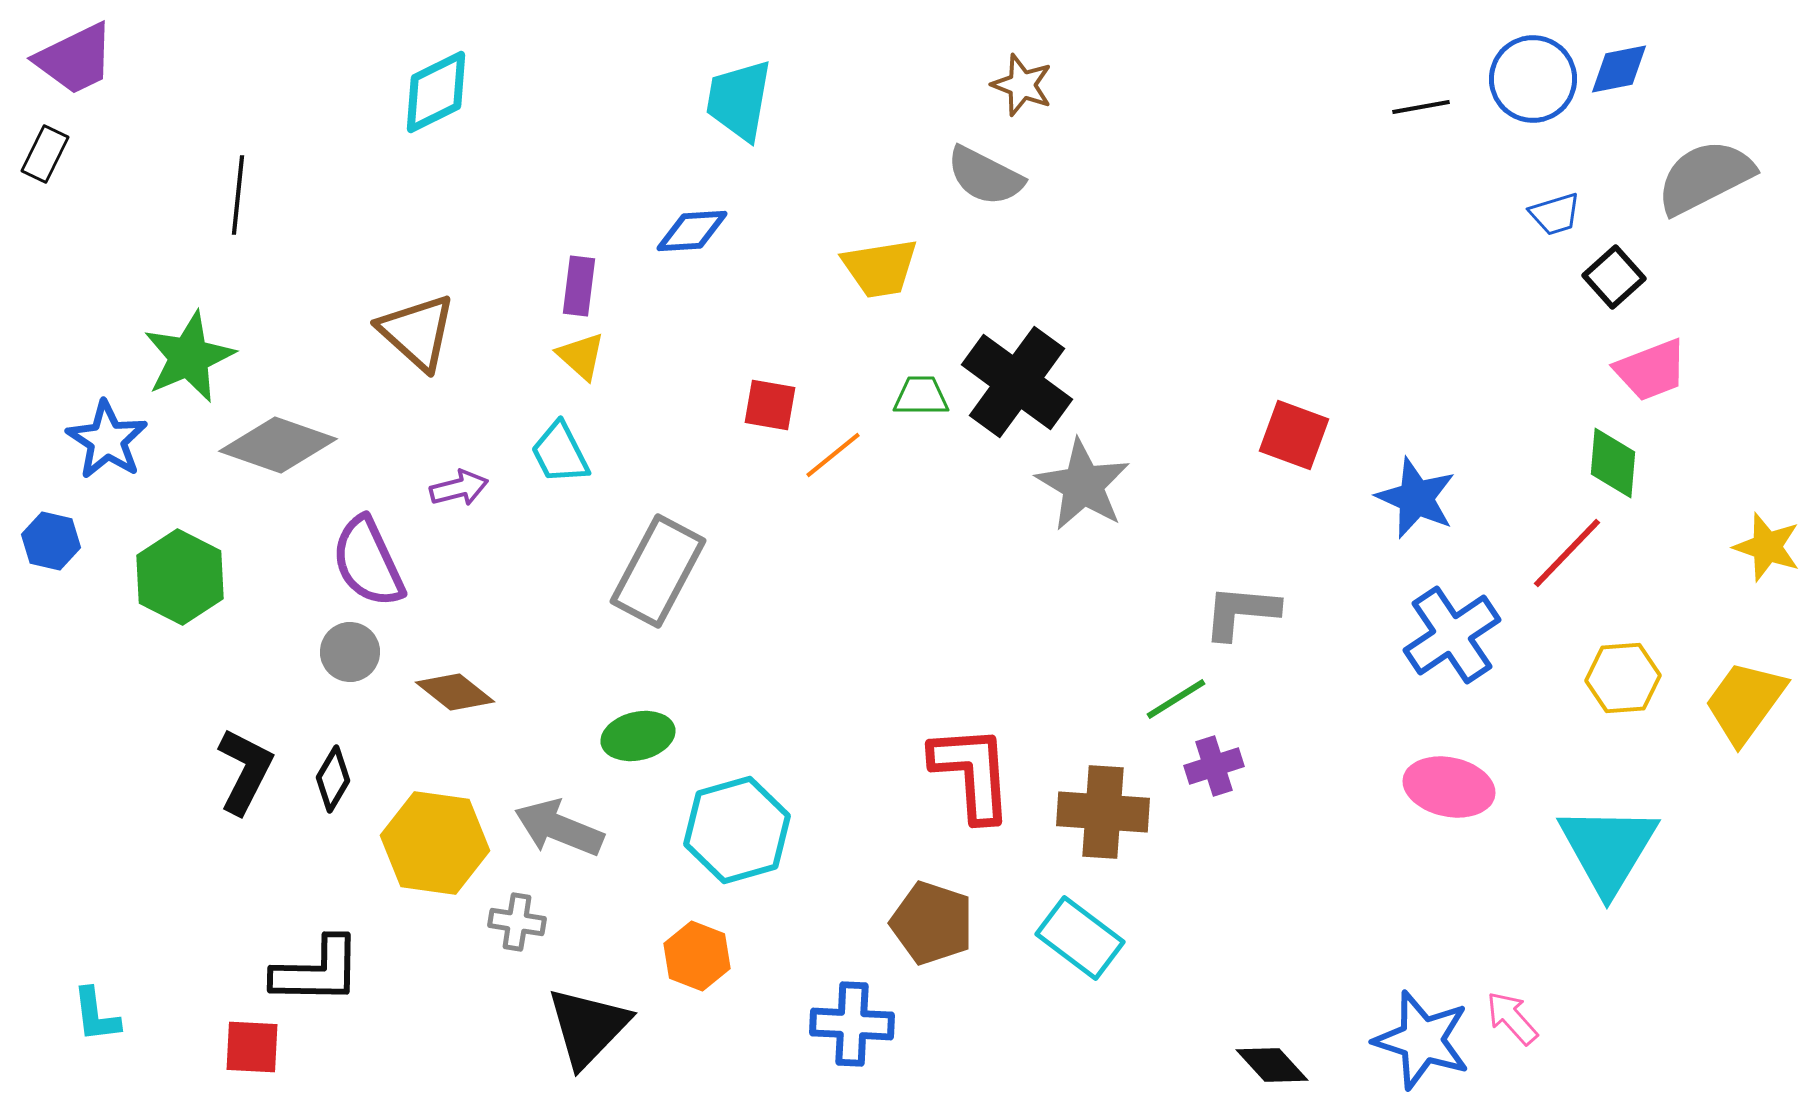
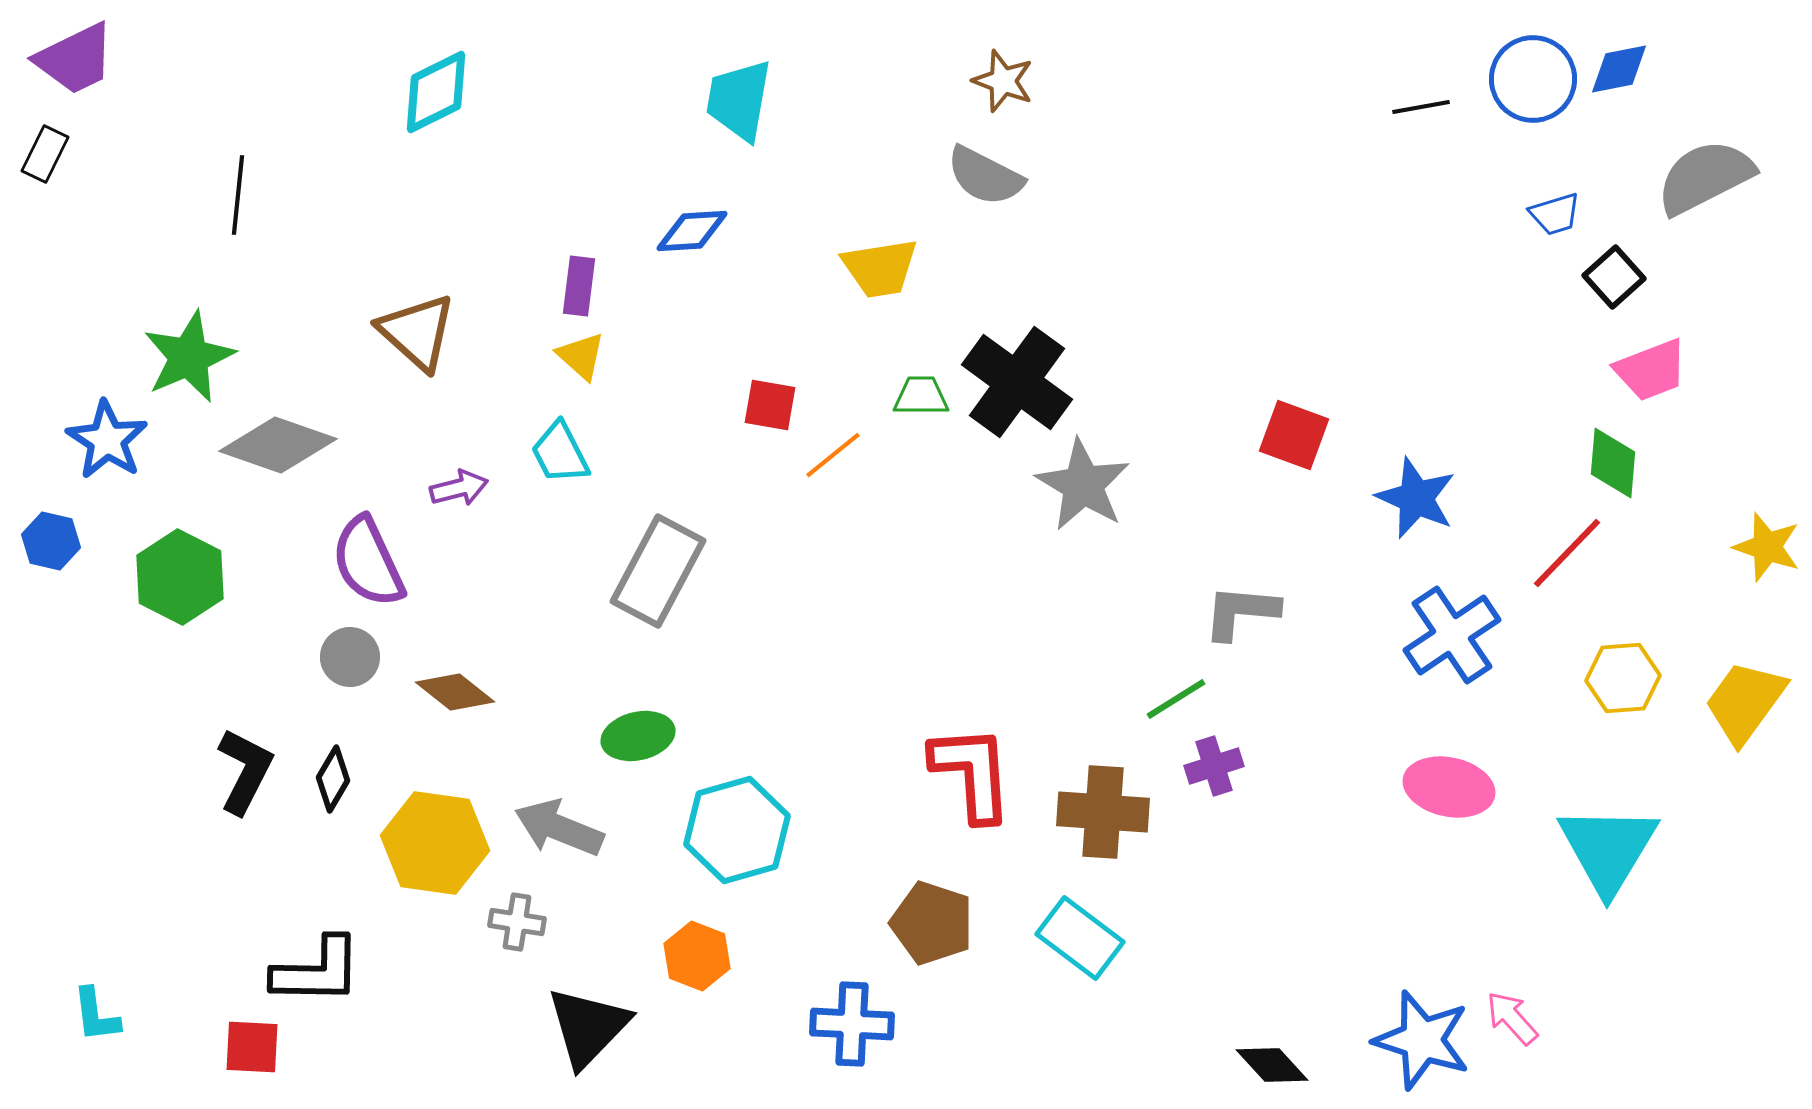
brown star at (1022, 85): moved 19 px left, 4 px up
gray circle at (350, 652): moved 5 px down
